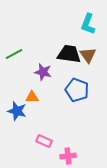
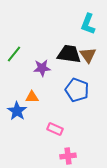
green line: rotated 24 degrees counterclockwise
purple star: moved 1 px left, 4 px up; rotated 18 degrees counterclockwise
blue star: rotated 18 degrees clockwise
pink rectangle: moved 11 px right, 12 px up
